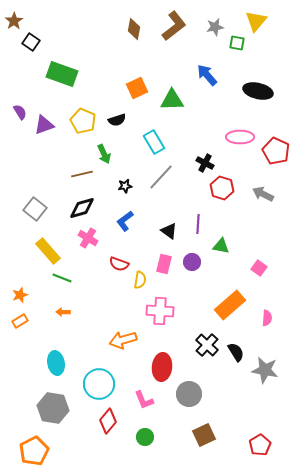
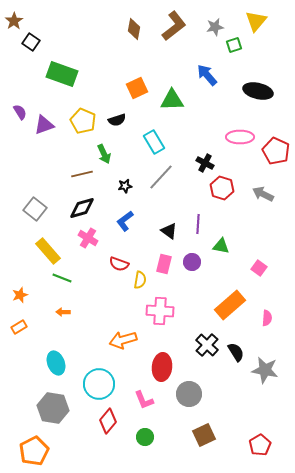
green square at (237, 43): moved 3 px left, 2 px down; rotated 28 degrees counterclockwise
orange rectangle at (20, 321): moved 1 px left, 6 px down
cyan ellipse at (56, 363): rotated 10 degrees counterclockwise
